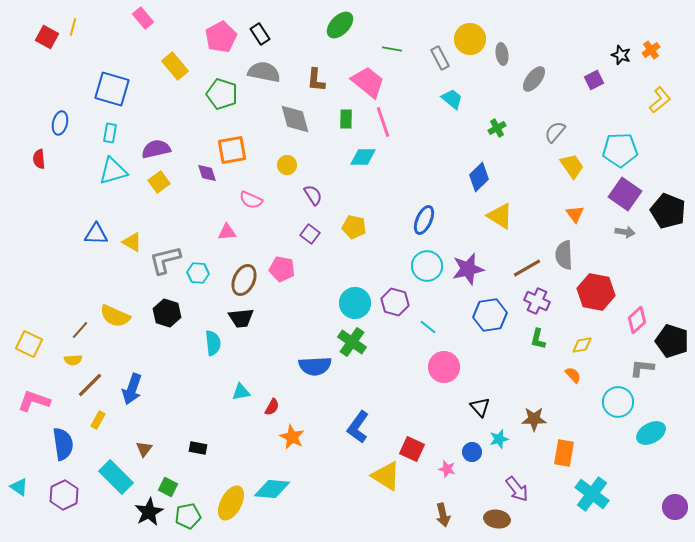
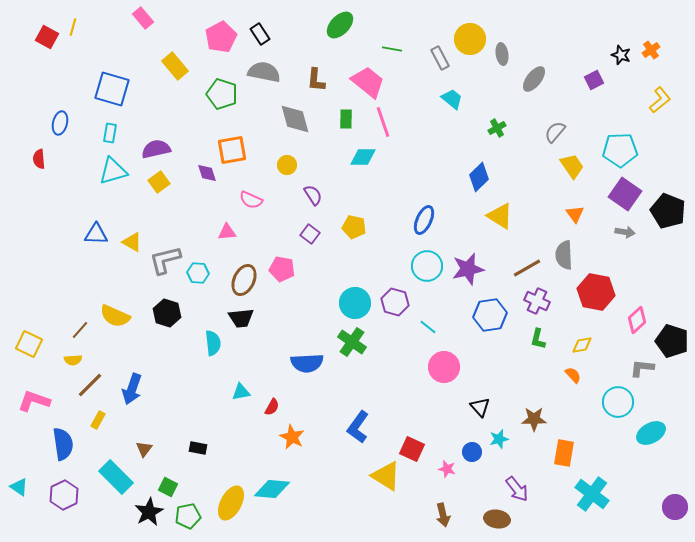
blue semicircle at (315, 366): moved 8 px left, 3 px up
